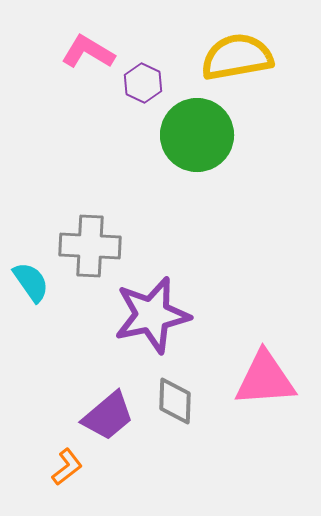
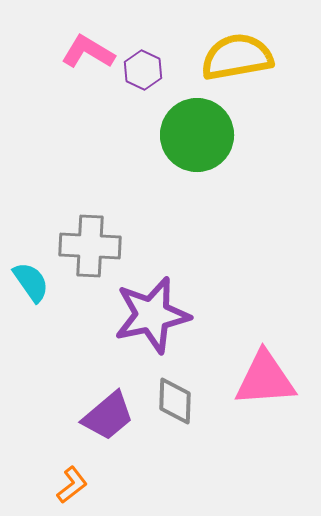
purple hexagon: moved 13 px up
orange L-shape: moved 5 px right, 18 px down
